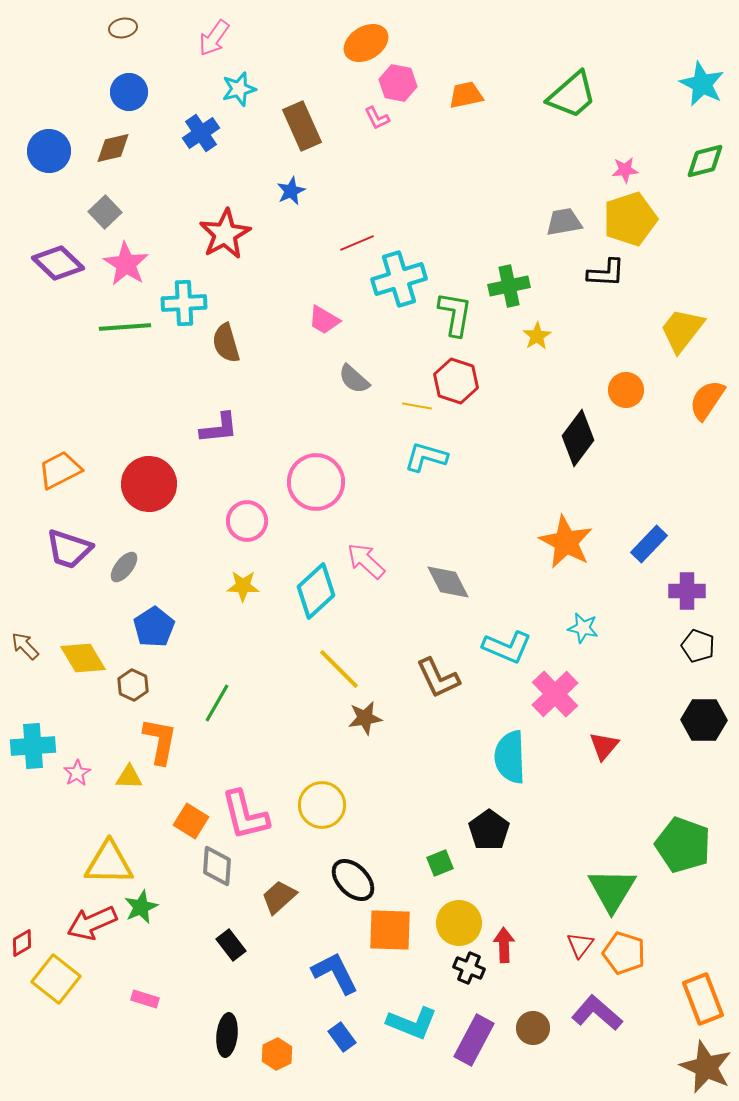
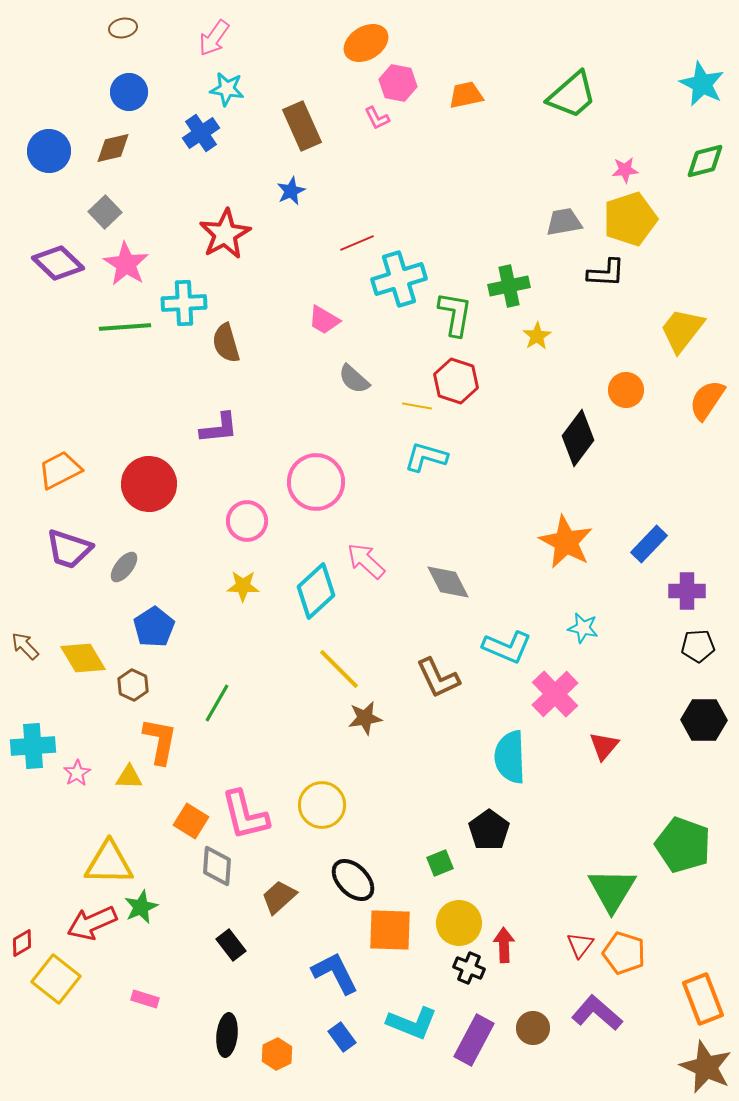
cyan star at (239, 89): moved 12 px left; rotated 24 degrees clockwise
black pentagon at (698, 646): rotated 24 degrees counterclockwise
